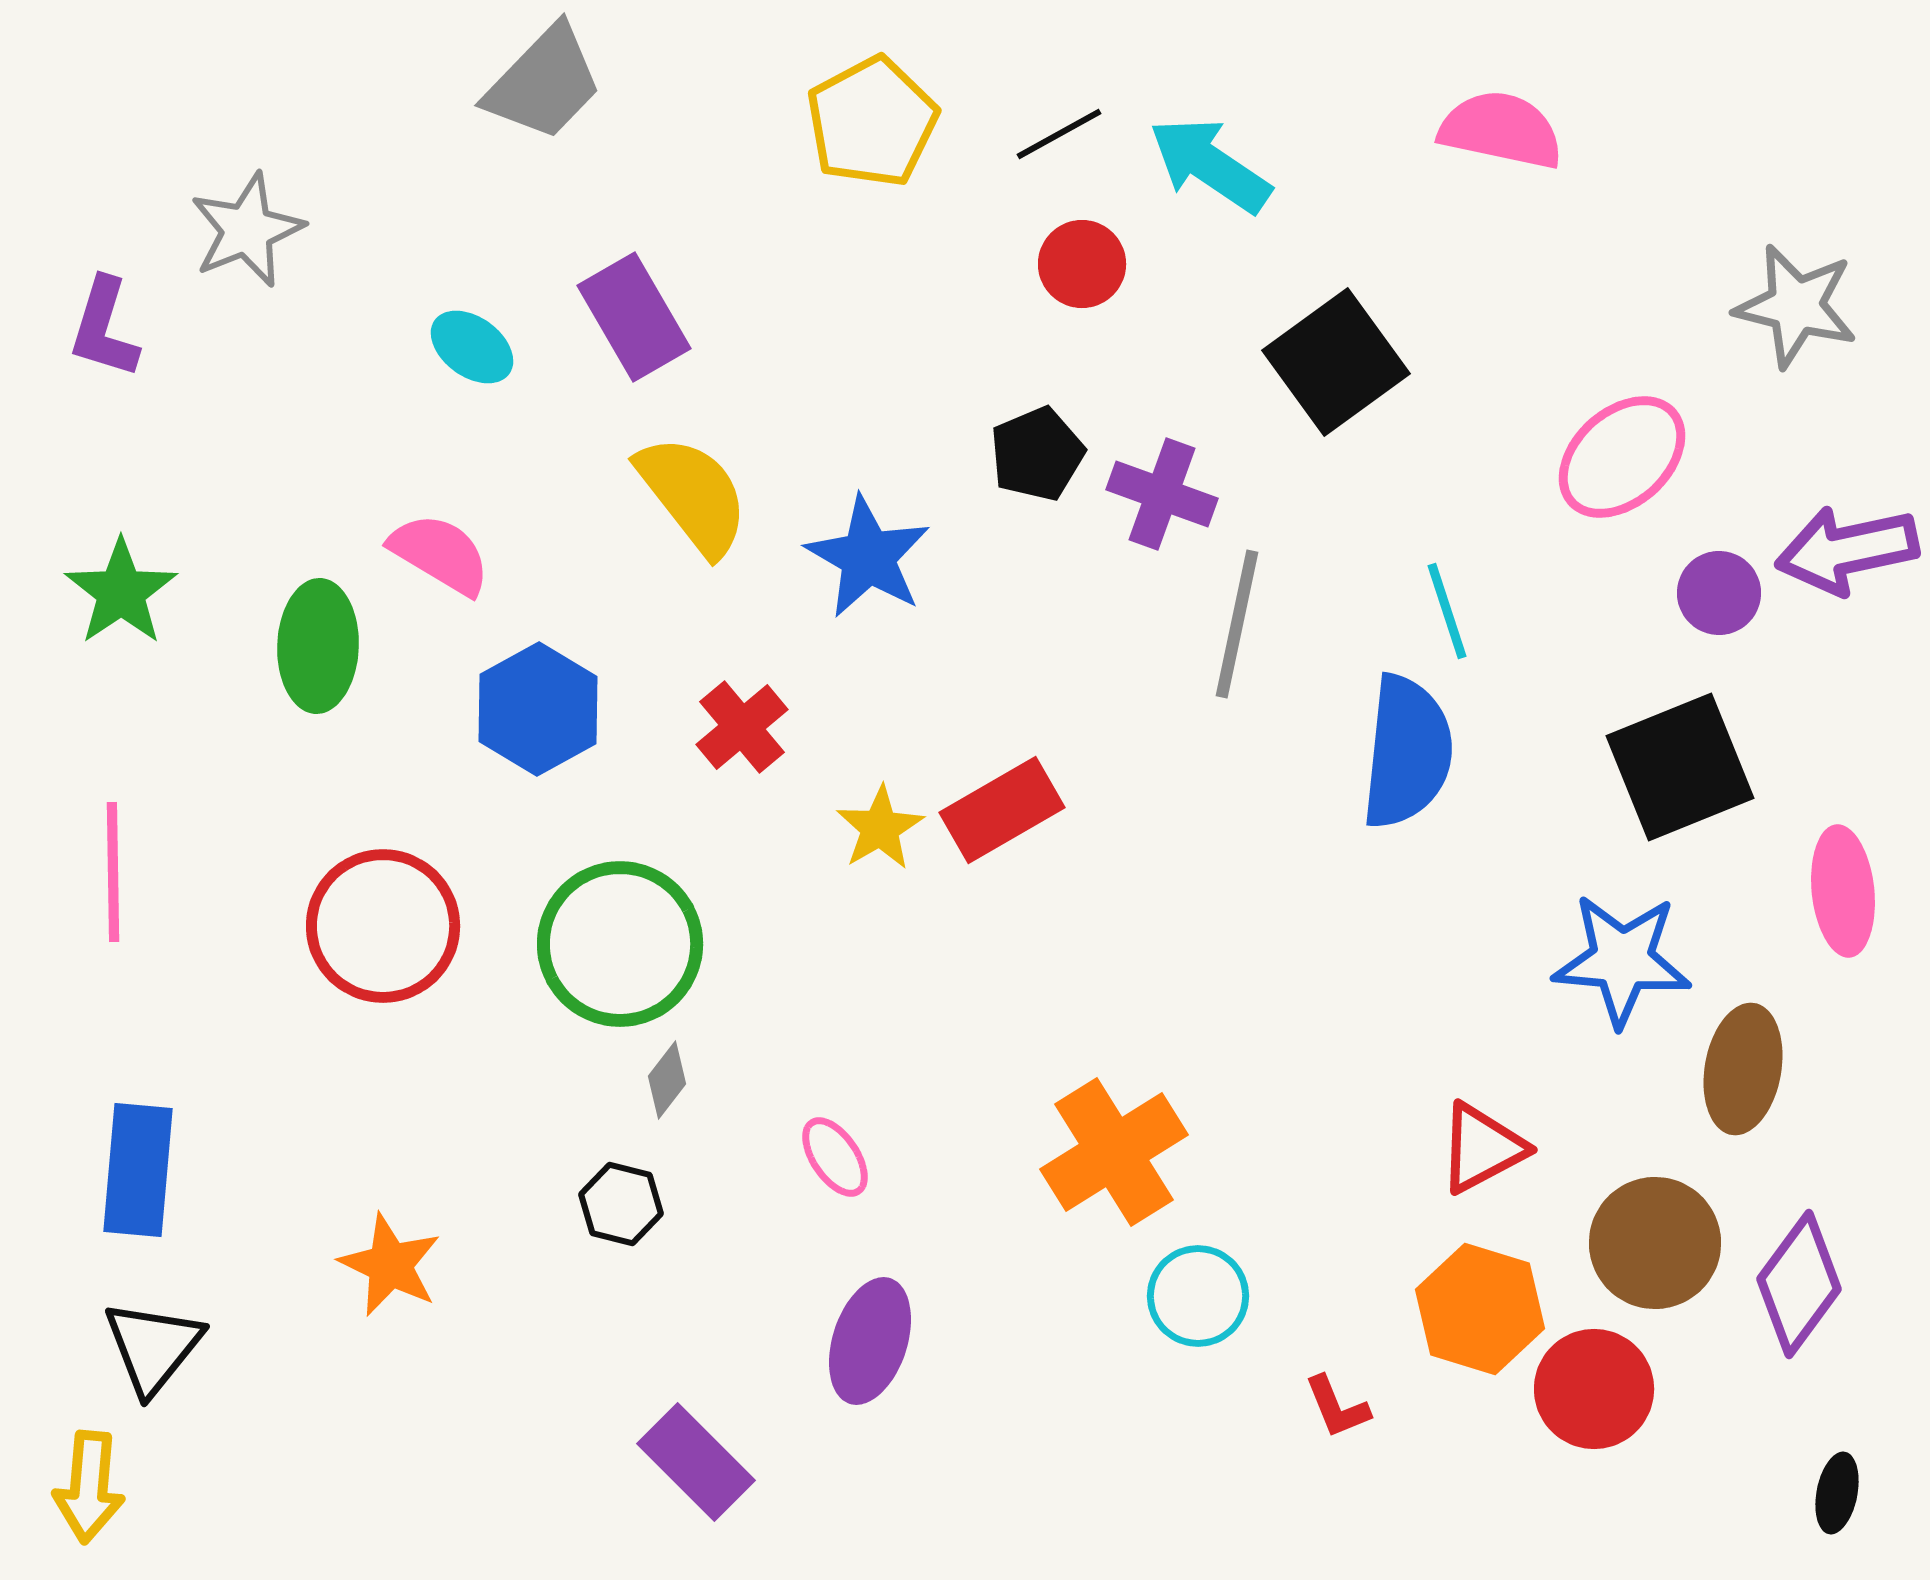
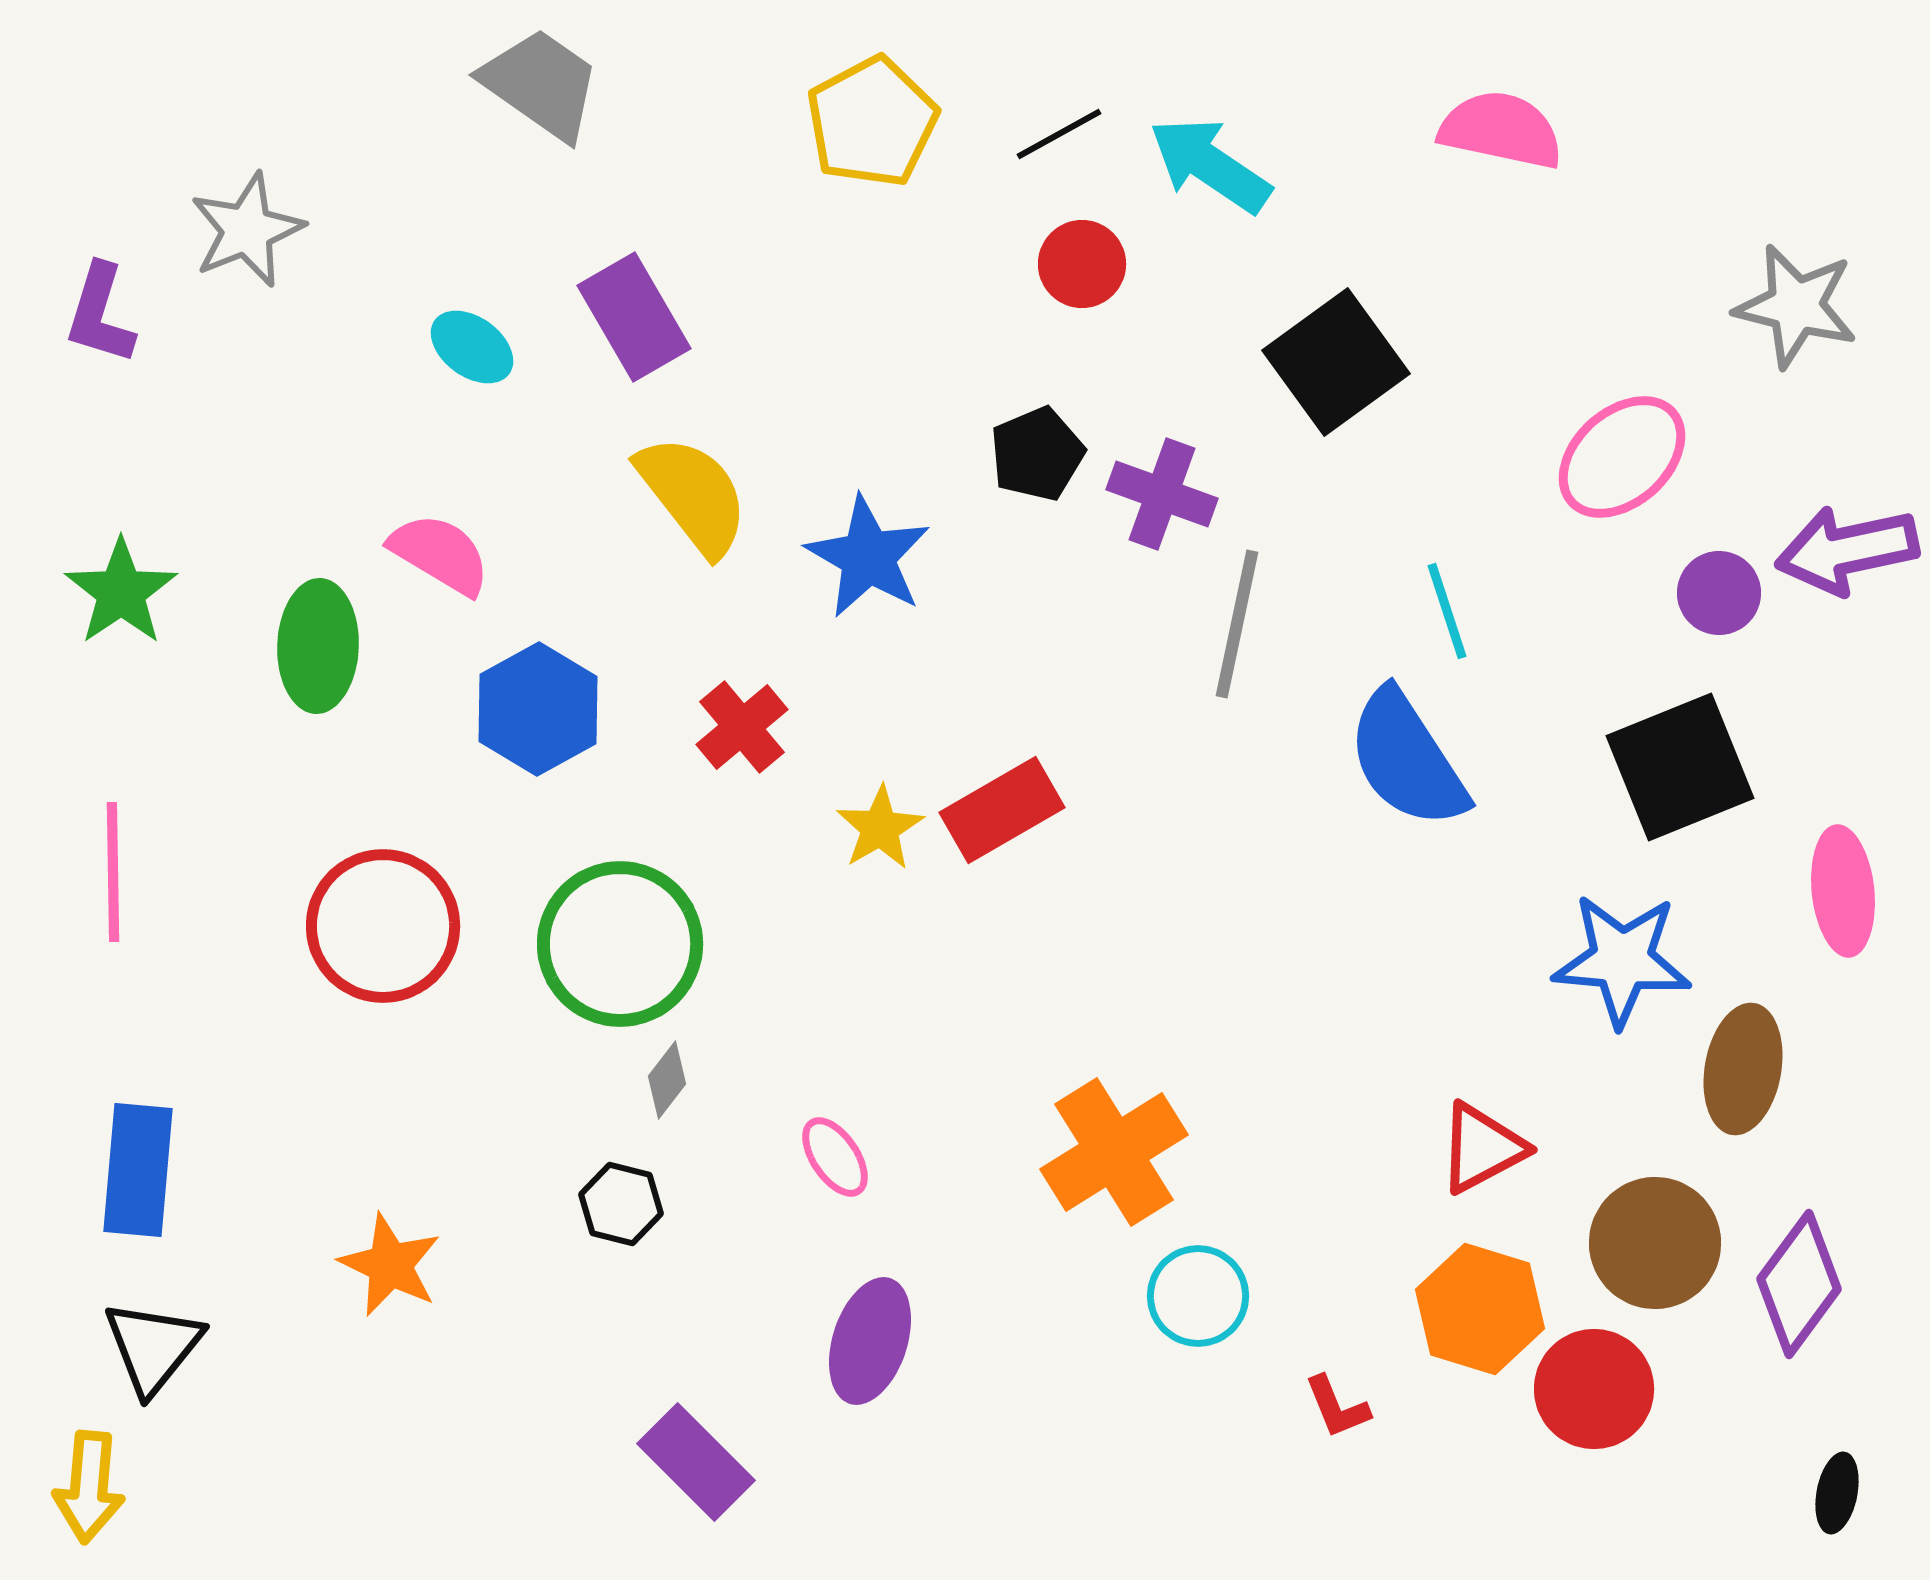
gray trapezoid at (544, 83): moved 3 px left, 1 px down; rotated 99 degrees counterclockwise
purple L-shape at (104, 328): moved 4 px left, 14 px up
blue semicircle at (1407, 752): moved 7 px down; rotated 141 degrees clockwise
